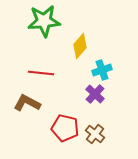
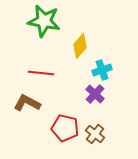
green star: rotated 16 degrees clockwise
